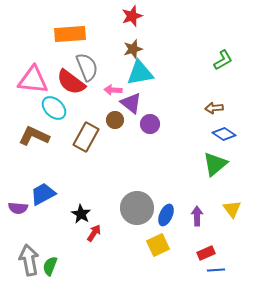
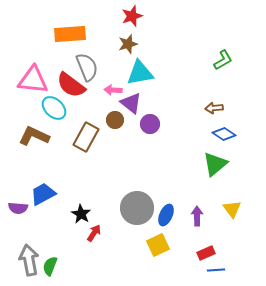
brown star: moved 5 px left, 5 px up
red semicircle: moved 3 px down
